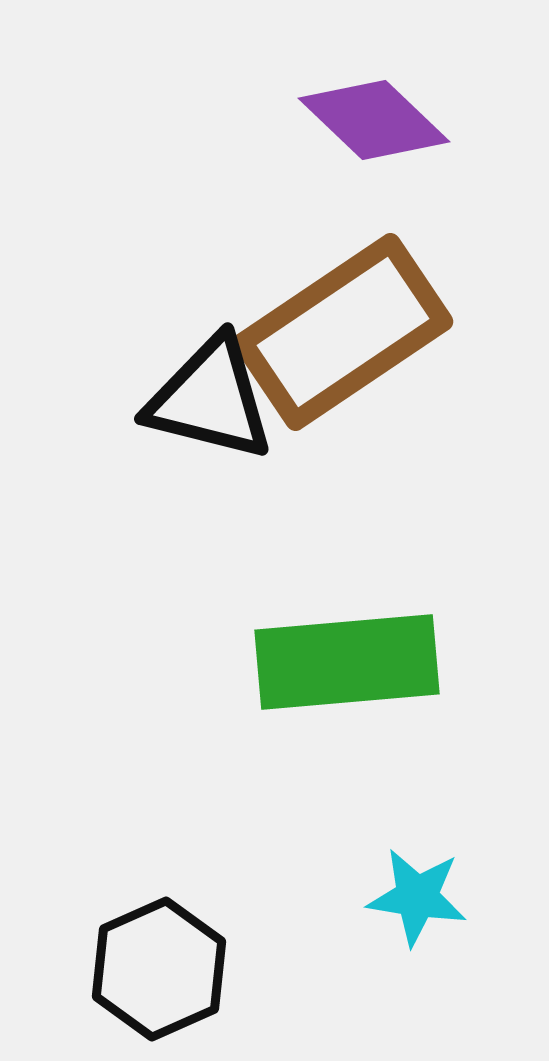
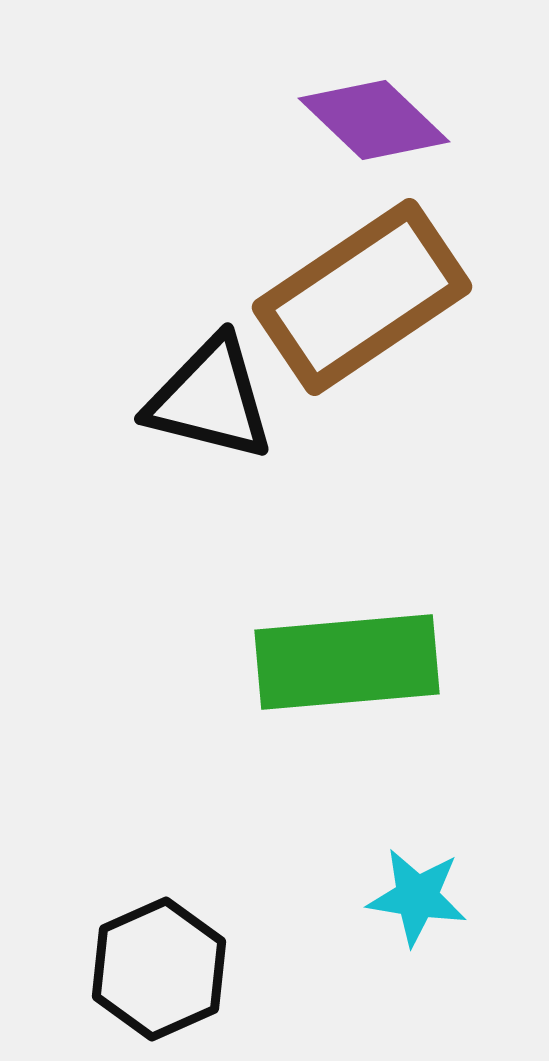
brown rectangle: moved 19 px right, 35 px up
